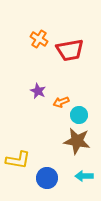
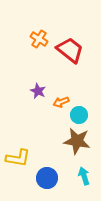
red trapezoid: rotated 132 degrees counterclockwise
yellow L-shape: moved 2 px up
cyan arrow: rotated 72 degrees clockwise
